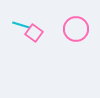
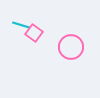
pink circle: moved 5 px left, 18 px down
